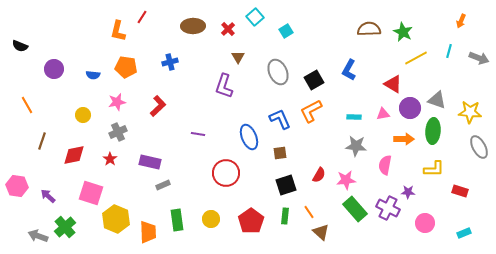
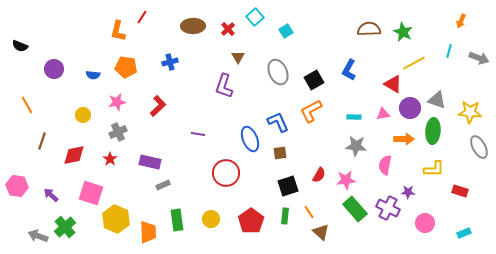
yellow line at (416, 58): moved 2 px left, 5 px down
blue L-shape at (280, 119): moved 2 px left, 3 px down
blue ellipse at (249, 137): moved 1 px right, 2 px down
black square at (286, 185): moved 2 px right, 1 px down
purple arrow at (48, 196): moved 3 px right, 1 px up
